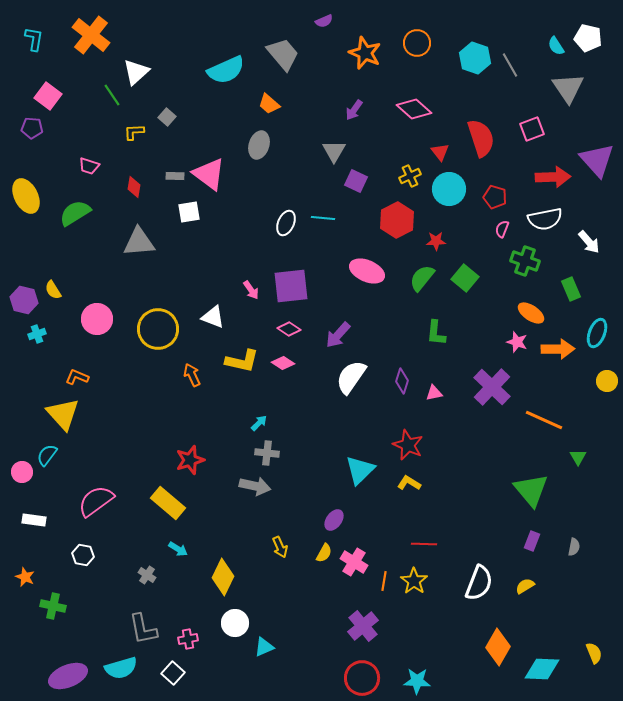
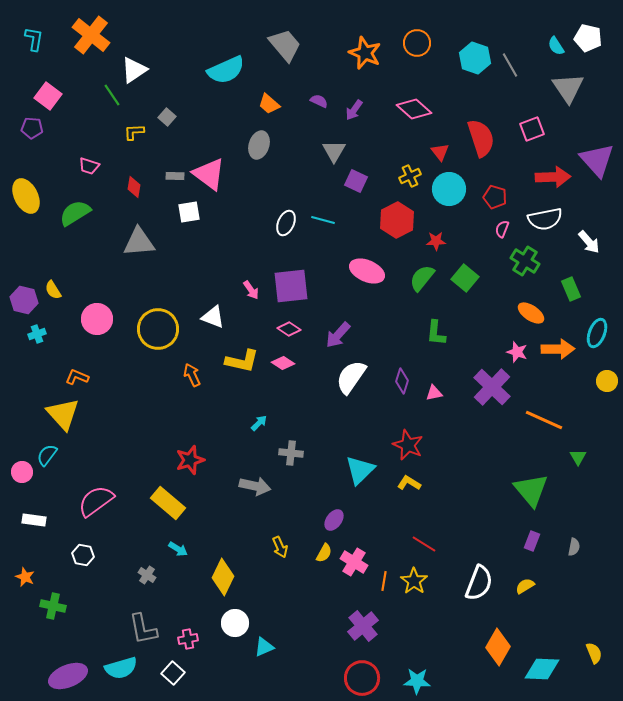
purple semicircle at (324, 21): moved 5 px left, 80 px down; rotated 132 degrees counterclockwise
gray trapezoid at (283, 54): moved 2 px right, 9 px up
white triangle at (136, 72): moved 2 px left, 2 px up; rotated 8 degrees clockwise
cyan line at (323, 218): moved 2 px down; rotated 10 degrees clockwise
green cross at (525, 261): rotated 12 degrees clockwise
pink star at (517, 342): moved 10 px down
gray cross at (267, 453): moved 24 px right
red line at (424, 544): rotated 30 degrees clockwise
